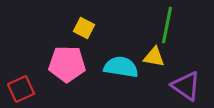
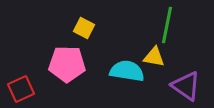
cyan semicircle: moved 6 px right, 4 px down
